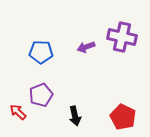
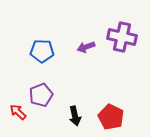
blue pentagon: moved 1 px right, 1 px up
red pentagon: moved 12 px left
